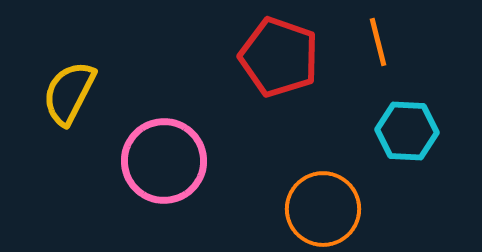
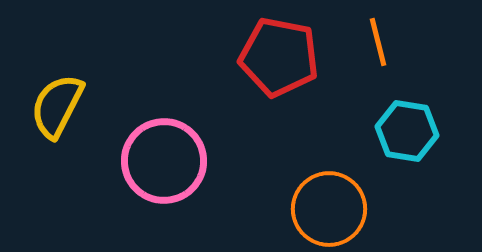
red pentagon: rotated 8 degrees counterclockwise
yellow semicircle: moved 12 px left, 13 px down
cyan hexagon: rotated 6 degrees clockwise
orange circle: moved 6 px right
